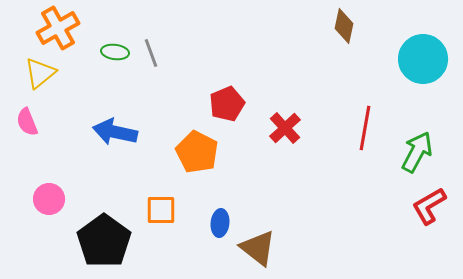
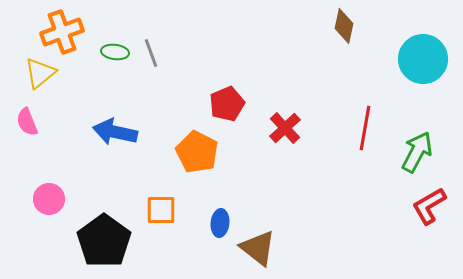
orange cross: moved 4 px right, 4 px down; rotated 9 degrees clockwise
